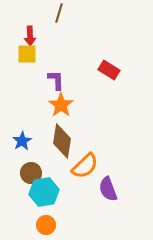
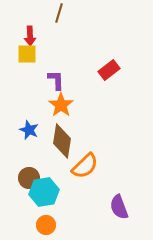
red rectangle: rotated 70 degrees counterclockwise
blue star: moved 7 px right, 11 px up; rotated 18 degrees counterclockwise
brown circle: moved 2 px left, 5 px down
purple semicircle: moved 11 px right, 18 px down
